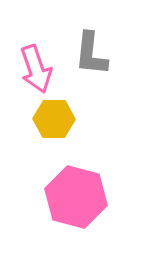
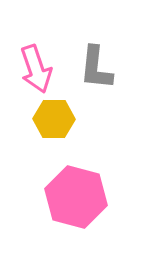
gray L-shape: moved 5 px right, 14 px down
